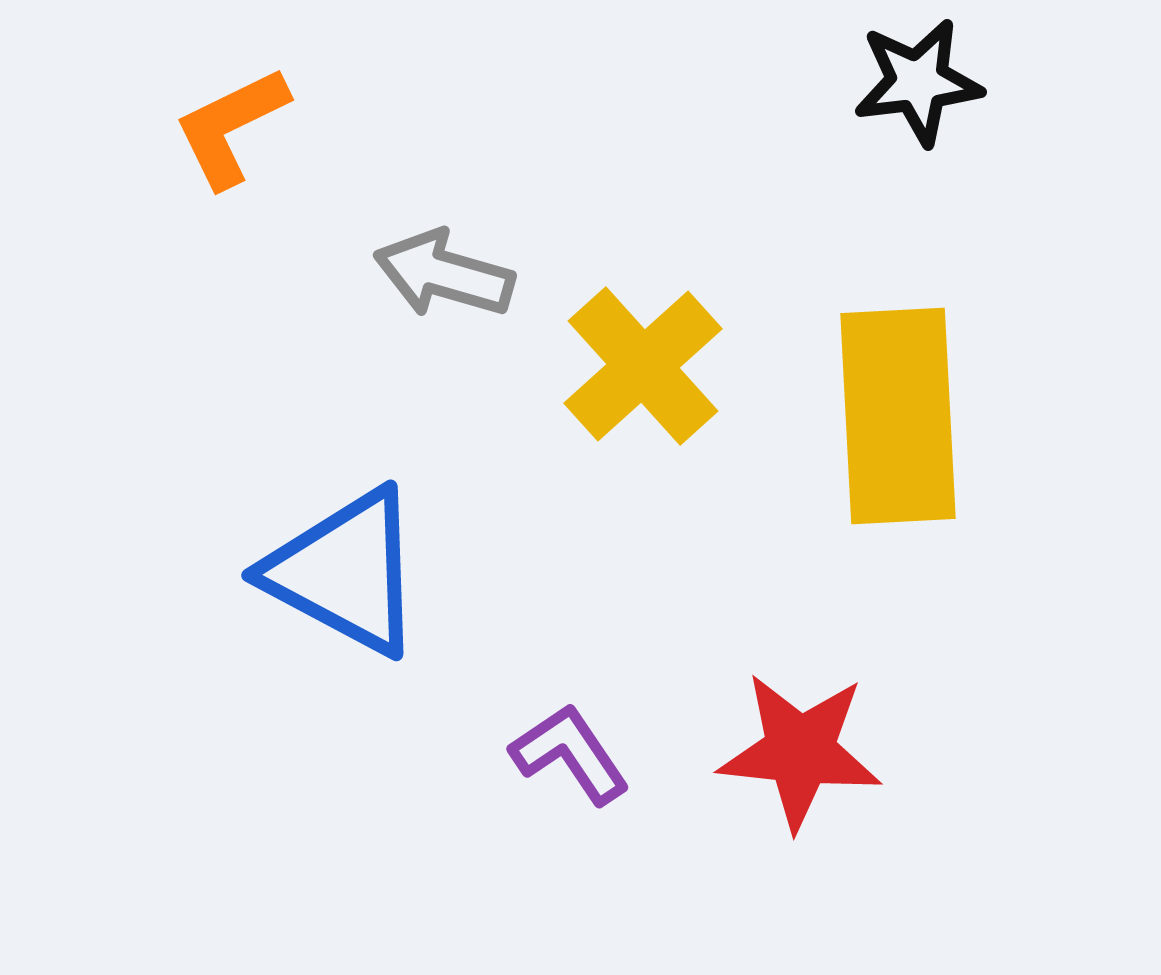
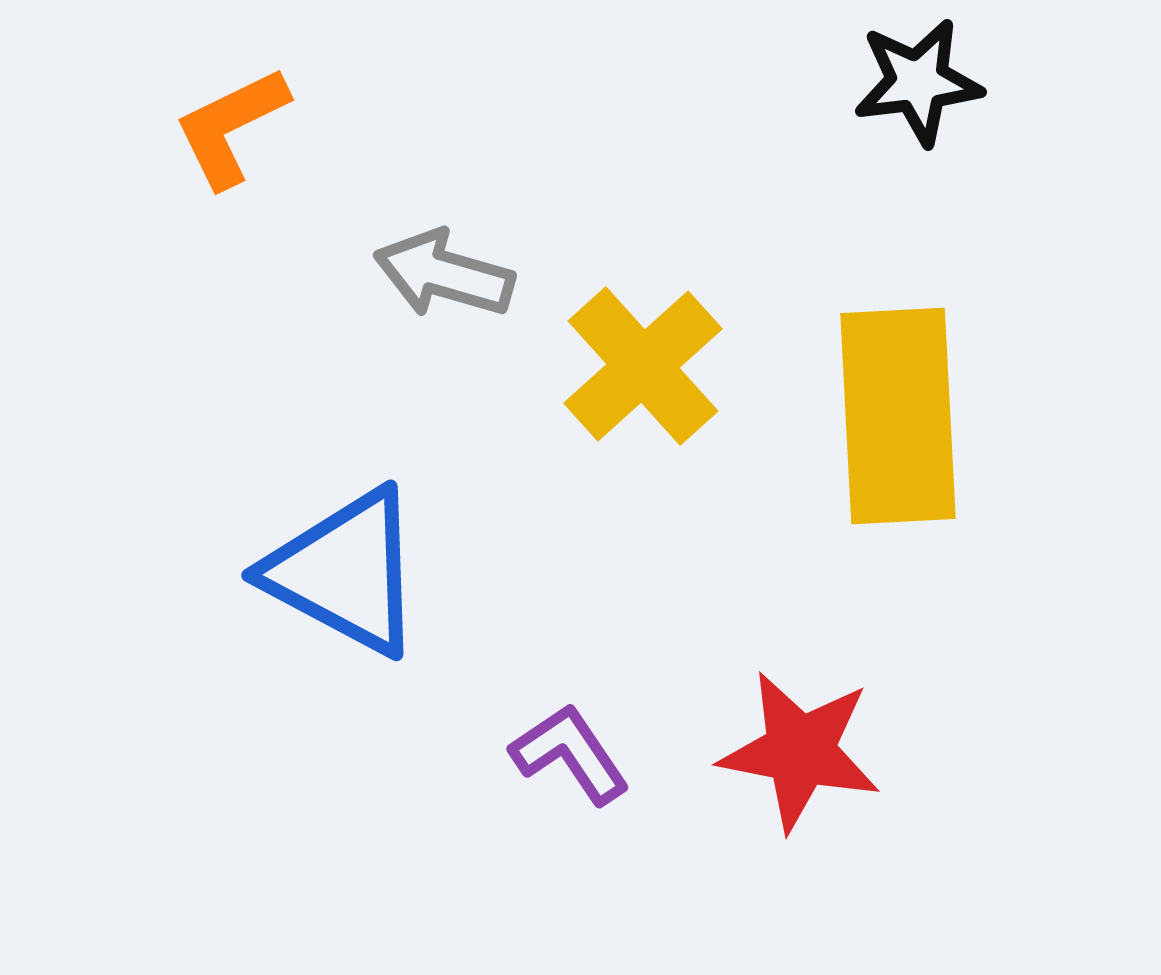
red star: rotated 5 degrees clockwise
